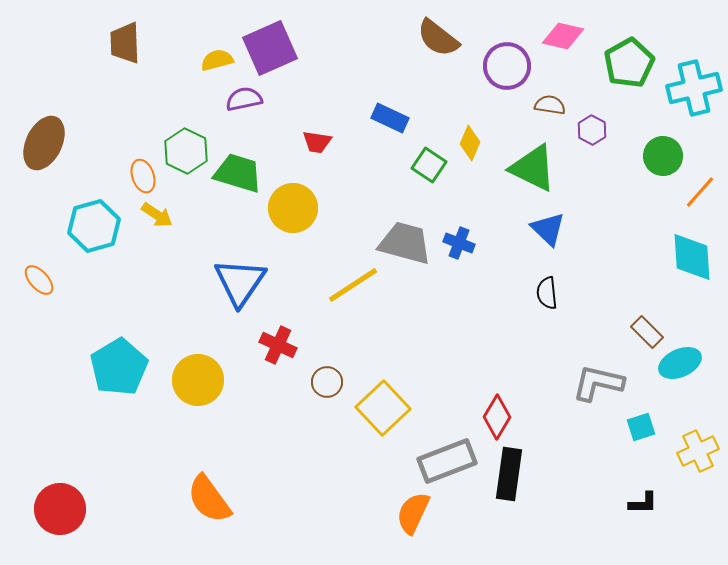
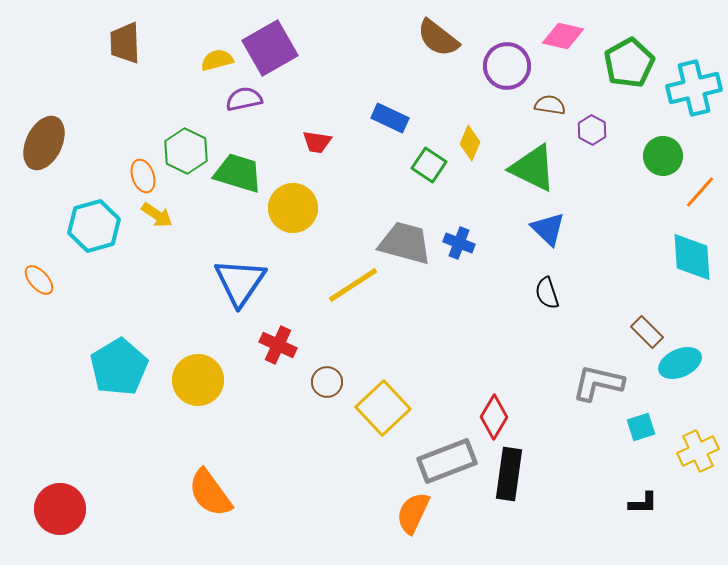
purple square at (270, 48): rotated 6 degrees counterclockwise
black semicircle at (547, 293): rotated 12 degrees counterclockwise
red diamond at (497, 417): moved 3 px left
orange semicircle at (209, 499): moved 1 px right, 6 px up
